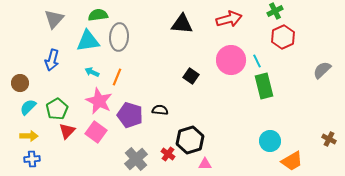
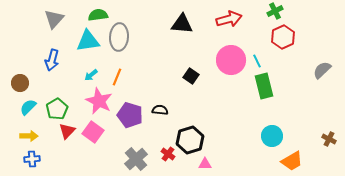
cyan arrow: moved 1 px left, 3 px down; rotated 64 degrees counterclockwise
pink square: moved 3 px left
cyan circle: moved 2 px right, 5 px up
